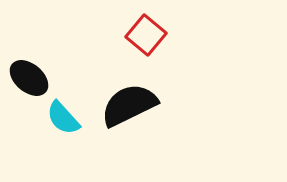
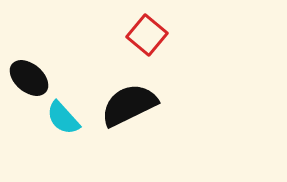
red square: moved 1 px right
